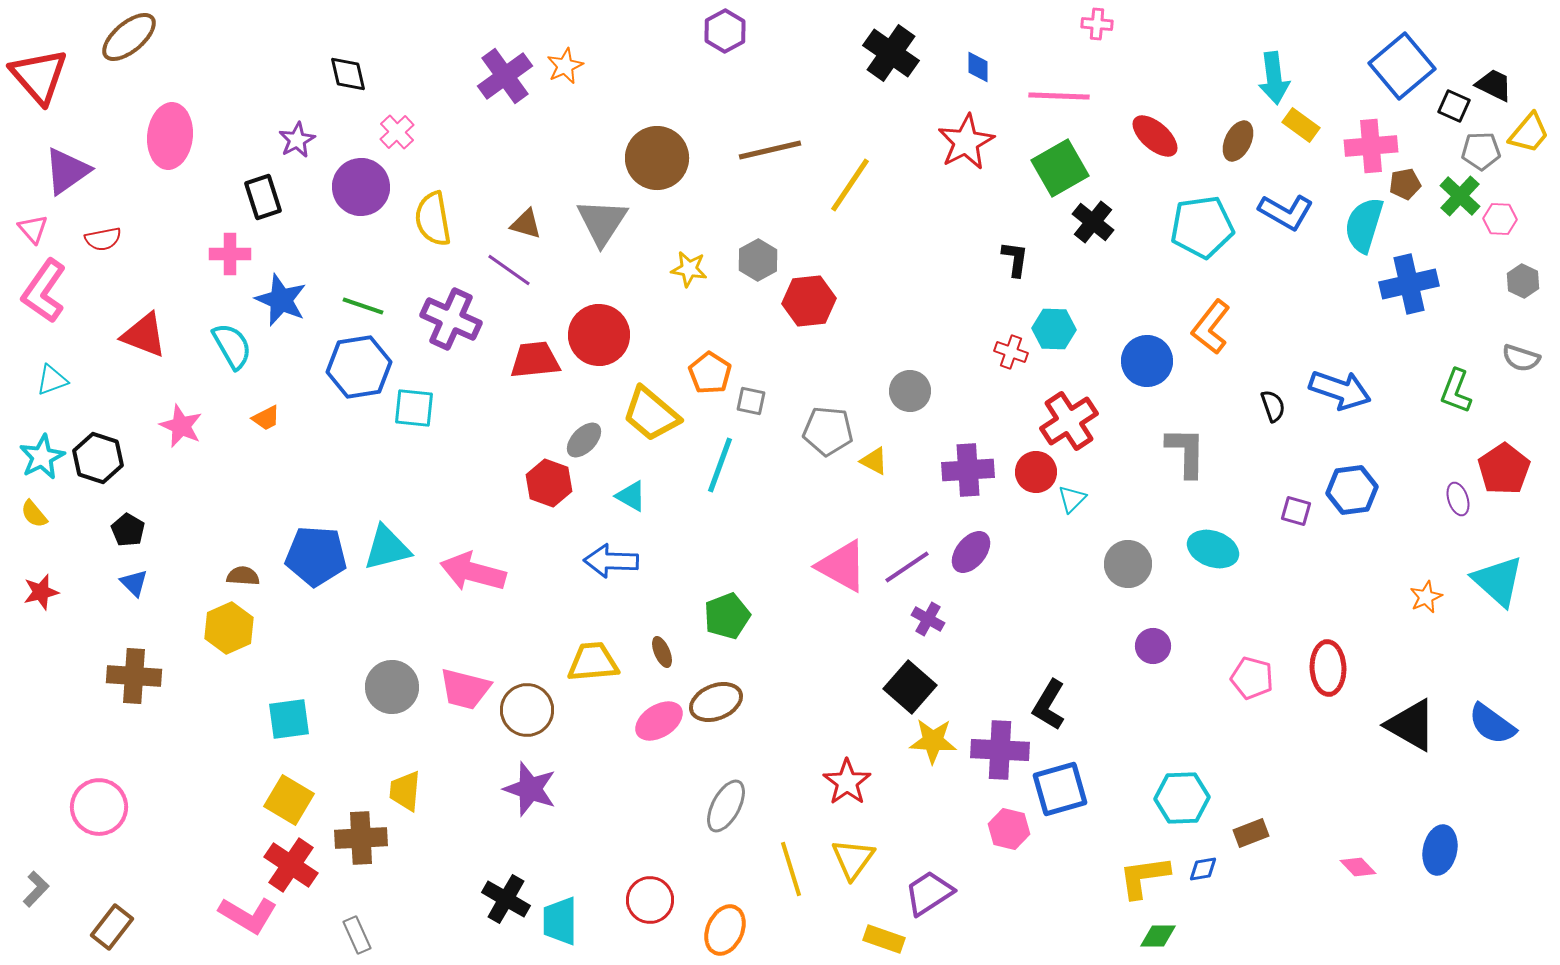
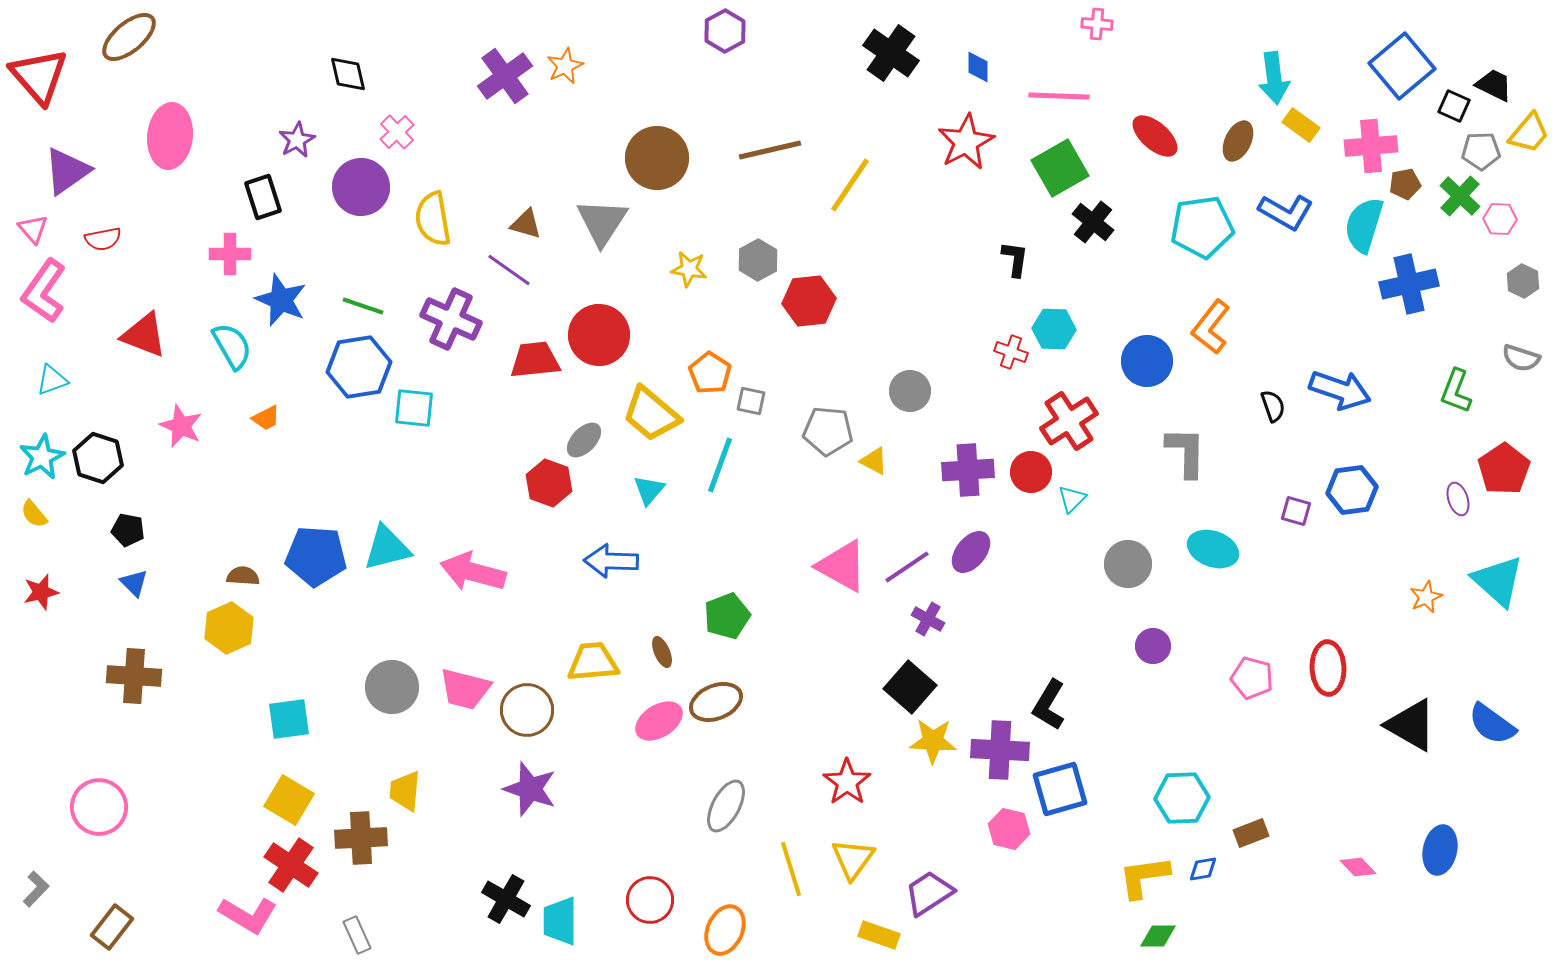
red circle at (1036, 472): moved 5 px left
cyan triangle at (631, 496): moved 18 px right, 6 px up; rotated 40 degrees clockwise
black pentagon at (128, 530): rotated 20 degrees counterclockwise
yellow rectangle at (884, 939): moved 5 px left, 4 px up
